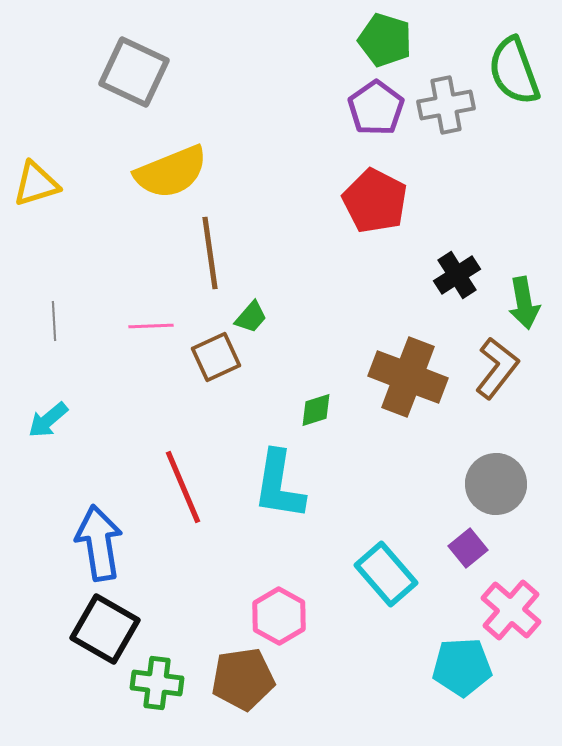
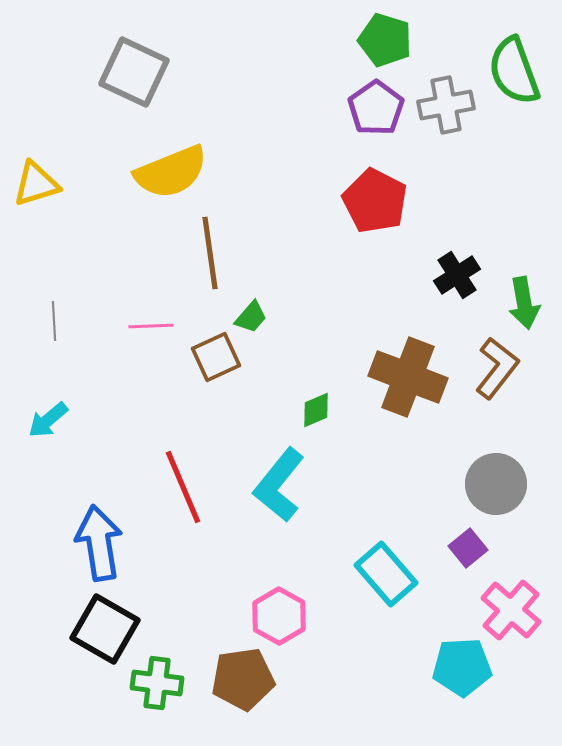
green diamond: rotated 6 degrees counterclockwise
cyan L-shape: rotated 30 degrees clockwise
